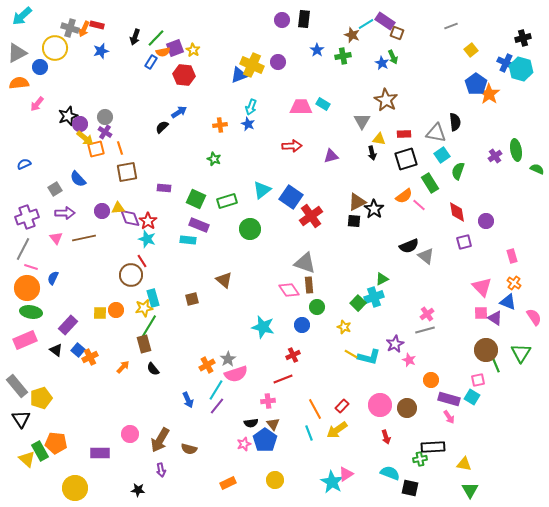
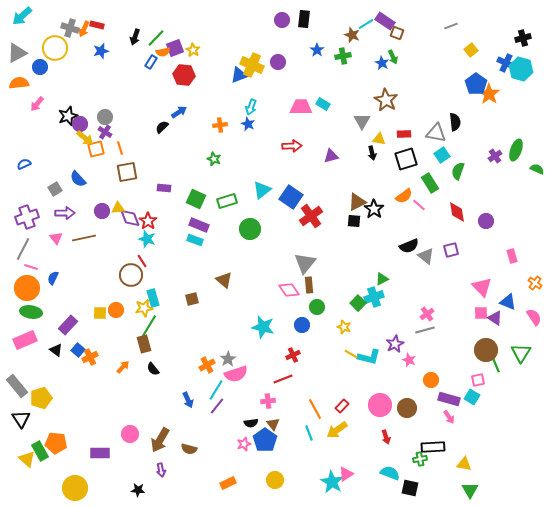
green ellipse at (516, 150): rotated 30 degrees clockwise
cyan rectangle at (188, 240): moved 7 px right; rotated 14 degrees clockwise
purple square at (464, 242): moved 13 px left, 8 px down
gray triangle at (305, 263): rotated 50 degrees clockwise
orange cross at (514, 283): moved 21 px right
